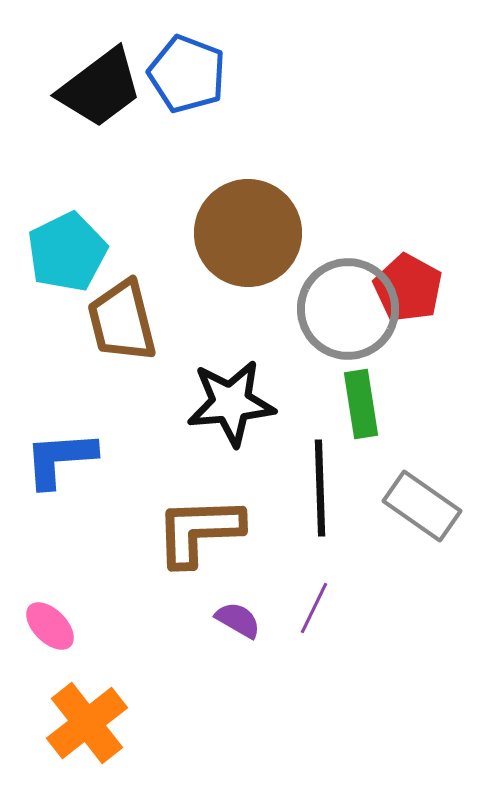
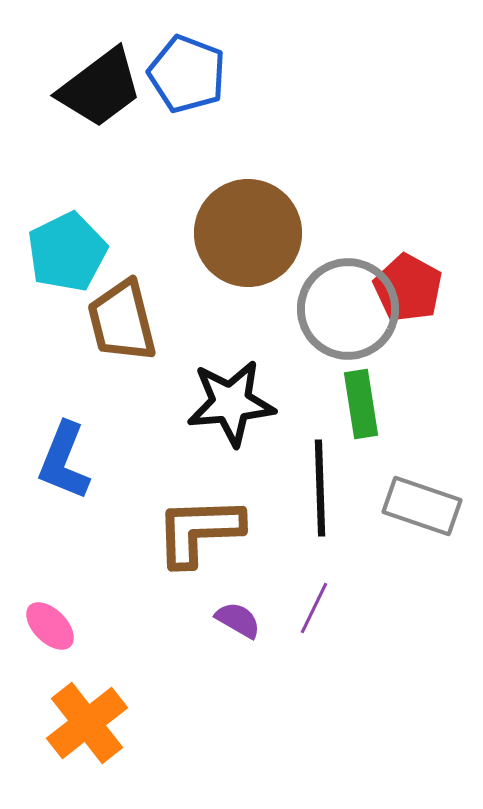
blue L-shape: moved 4 px right, 2 px down; rotated 64 degrees counterclockwise
gray rectangle: rotated 16 degrees counterclockwise
